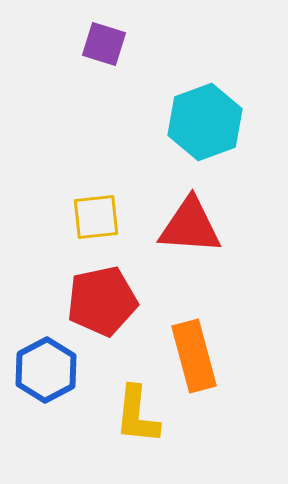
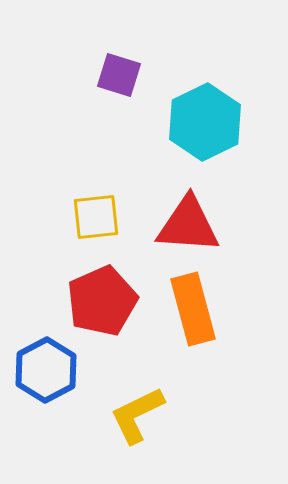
purple square: moved 15 px right, 31 px down
cyan hexagon: rotated 6 degrees counterclockwise
red triangle: moved 2 px left, 1 px up
red pentagon: rotated 12 degrees counterclockwise
orange rectangle: moved 1 px left, 47 px up
yellow L-shape: rotated 58 degrees clockwise
